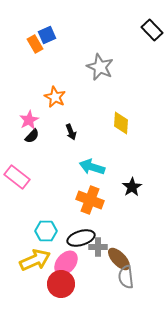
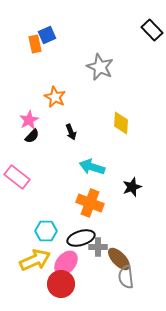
orange rectangle: rotated 18 degrees clockwise
black star: rotated 12 degrees clockwise
orange cross: moved 3 px down
